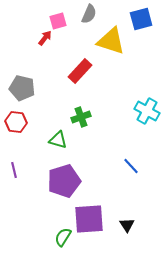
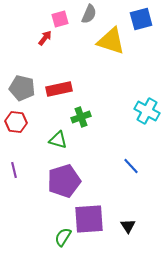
pink square: moved 2 px right, 2 px up
red rectangle: moved 21 px left, 18 px down; rotated 35 degrees clockwise
black triangle: moved 1 px right, 1 px down
